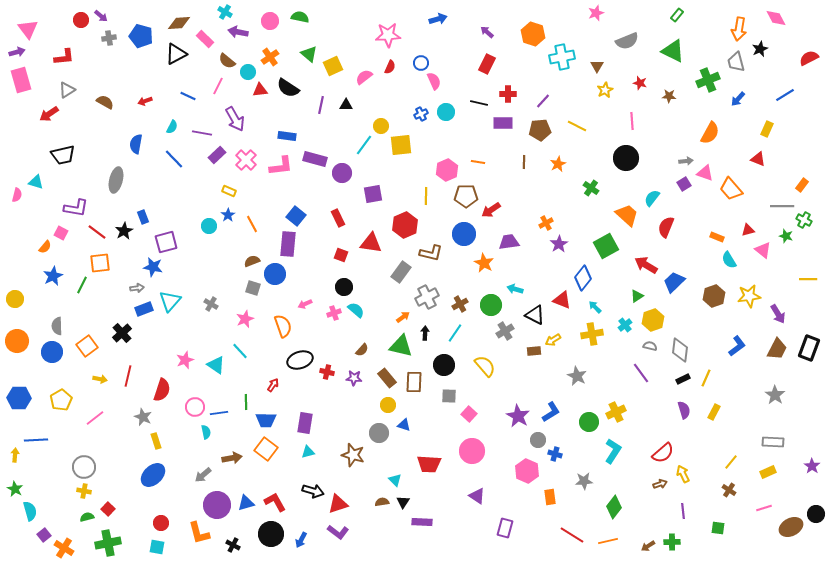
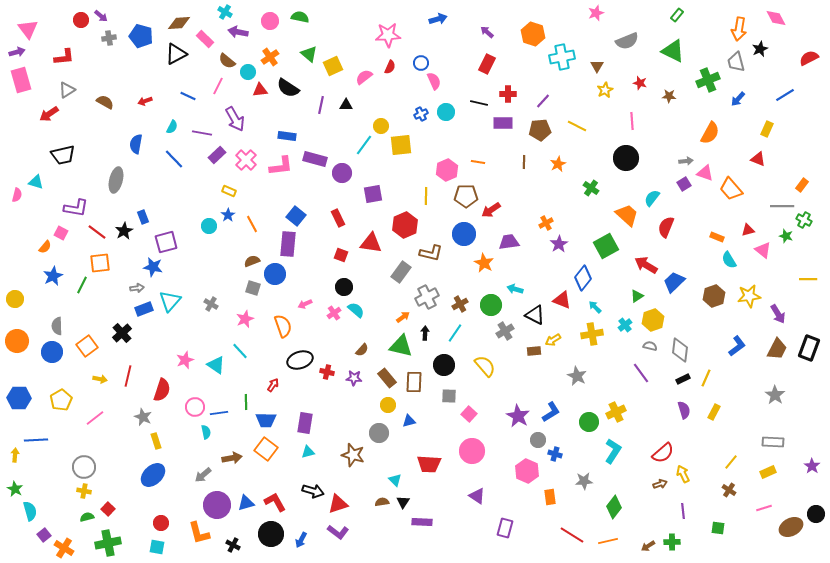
pink cross at (334, 313): rotated 16 degrees counterclockwise
blue triangle at (404, 425): moved 5 px right, 4 px up; rotated 32 degrees counterclockwise
